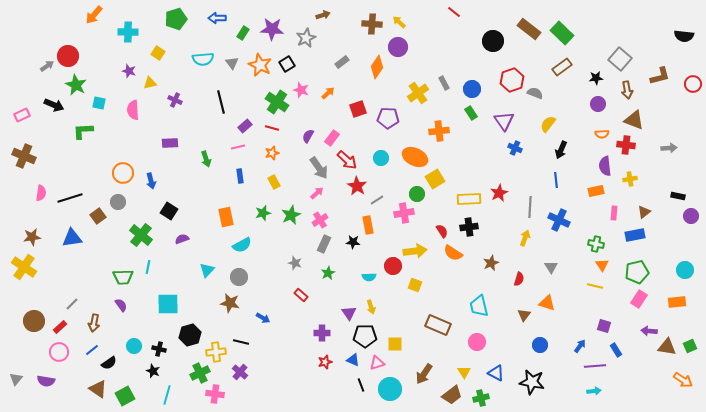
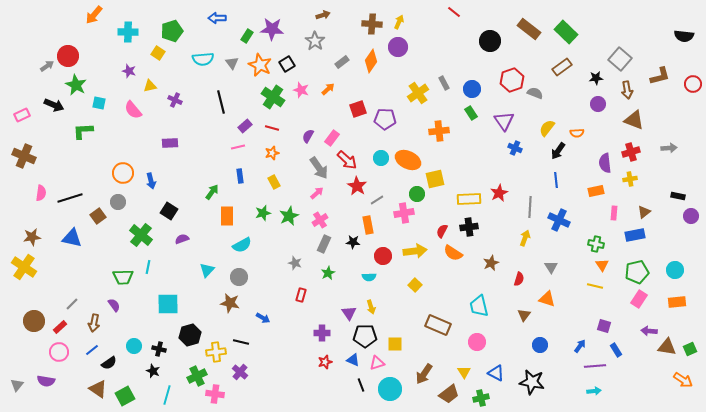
green pentagon at (176, 19): moved 4 px left, 12 px down
yellow arrow at (399, 22): rotated 72 degrees clockwise
green rectangle at (243, 33): moved 4 px right, 3 px down
green rectangle at (562, 33): moved 4 px right, 1 px up
gray star at (306, 38): moved 9 px right, 3 px down; rotated 12 degrees counterclockwise
black circle at (493, 41): moved 3 px left
orange diamond at (377, 67): moved 6 px left, 6 px up
yellow triangle at (150, 83): moved 3 px down
orange arrow at (328, 93): moved 4 px up
green cross at (277, 102): moved 4 px left, 5 px up
pink semicircle at (133, 110): rotated 36 degrees counterclockwise
purple pentagon at (388, 118): moved 3 px left, 1 px down
yellow semicircle at (548, 124): moved 1 px left, 4 px down
orange semicircle at (602, 134): moved 25 px left, 1 px up
red cross at (626, 145): moved 5 px right, 7 px down; rotated 24 degrees counterclockwise
black arrow at (561, 150): moved 3 px left, 1 px down; rotated 12 degrees clockwise
orange ellipse at (415, 157): moved 7 px left, 3 px down
green arrow at (206, 159): moved 6 px right, 33 px down; rotated 126 degrees counterclockwise
purple semicircle at (605, 166): moved 3 px up
yellow square at (435, 179): rotated 18 degrees clockwise
green star at (291, 215): moved 2 px left, 1 px down
orange rectangle at (226, 217): moved 1 px right, 1 px up; rotated 12 degrees clockwise
red semicircle at (442, 231): rotated 120 degrees counterclockwise
blue triangle at (72, 238): rotated 20 degrees clockwise
red circle at (393, 266): moved 10 px left, 10 px up
cyan circle at (685, 270): moved 10 px left
yellow square at (415, 285): rotated 24 degrees clockwise
red rectangle at (301, 295): rotated 64 degrees clockwise
orange triangle at (547, 303): moved 4 px up
purple semicircle at (121, 305): moved 7 px left
green square at (690, 346): moved 3 px down
green cross at (200, 373): moved 3 px left, 3 px down
gray triangle at (16, 379): moved 1 px right, 6 px down
brown trapezoid at (452, 395): moved 3 px left, 1 px up
